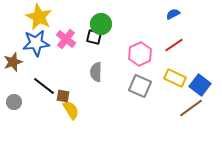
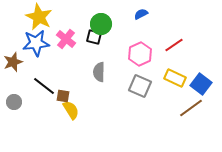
blue semicircle: moved 32 px left
gray semicircle: moved 3 px right
blue square: moved 1 px right, 1 px up
